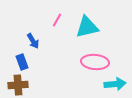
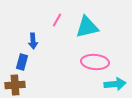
blue arrow: rotated 28 degrees clockwise
blue rectangle: rotated 35 degrees clockwise
brown cross: moved 3 px left
